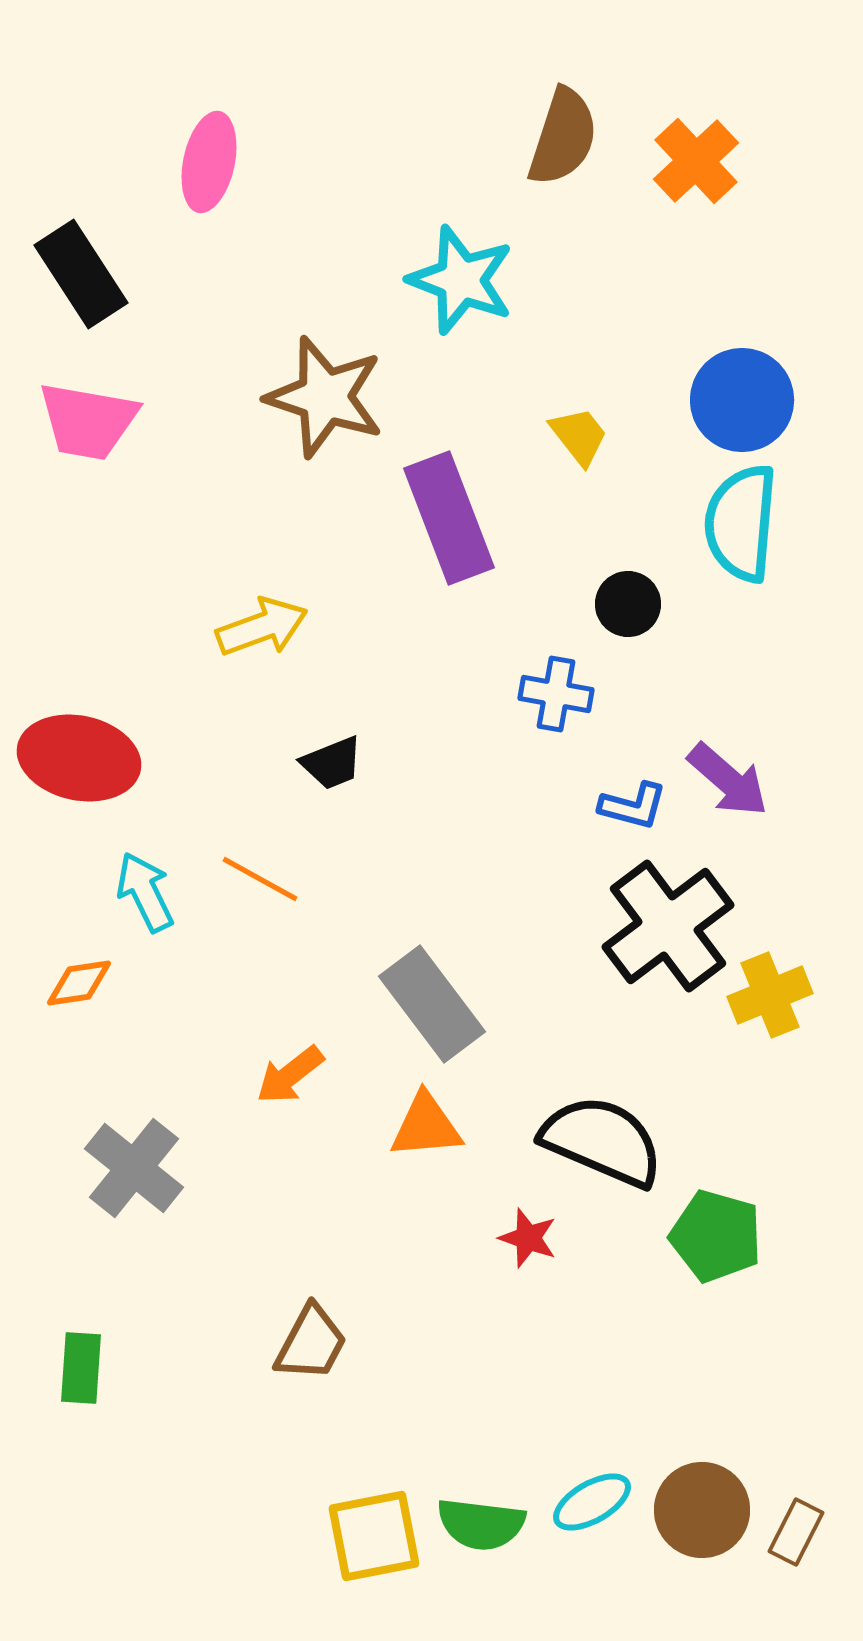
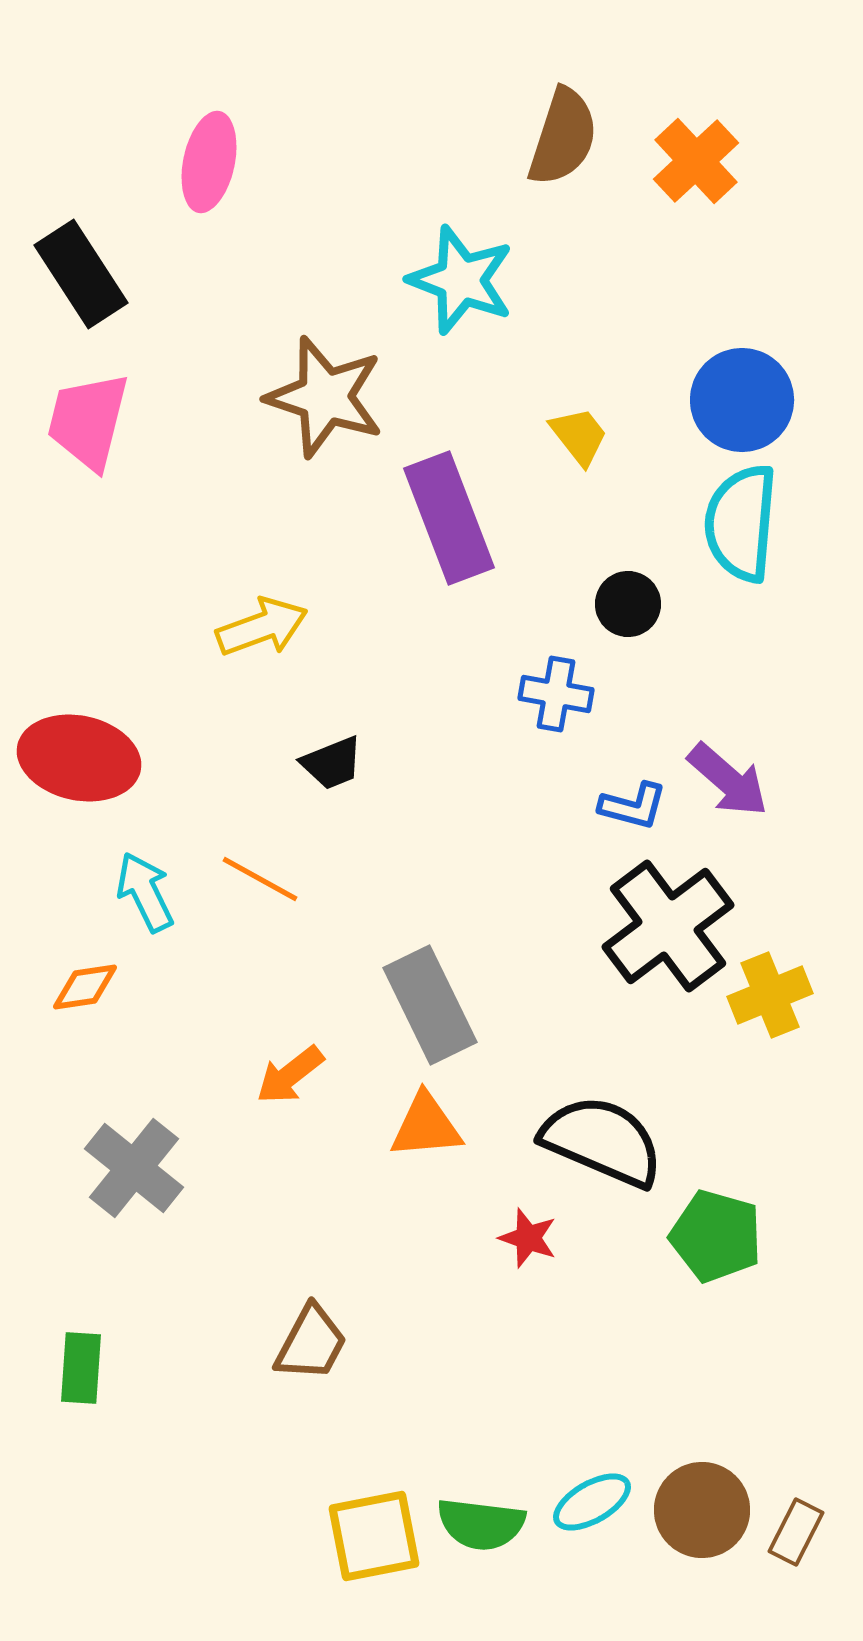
pink trapezoid: rotated 94 degrees clockwise
orange diamond: moved 6 px right, 4 px down
gray rectangle: moved 2 px left, 1 px down; rotated 11 degrees clockwise
